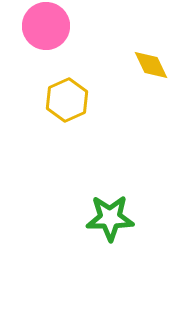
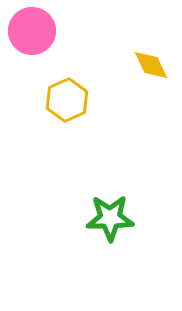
pink circle: moved 14 px left, 5 px down
